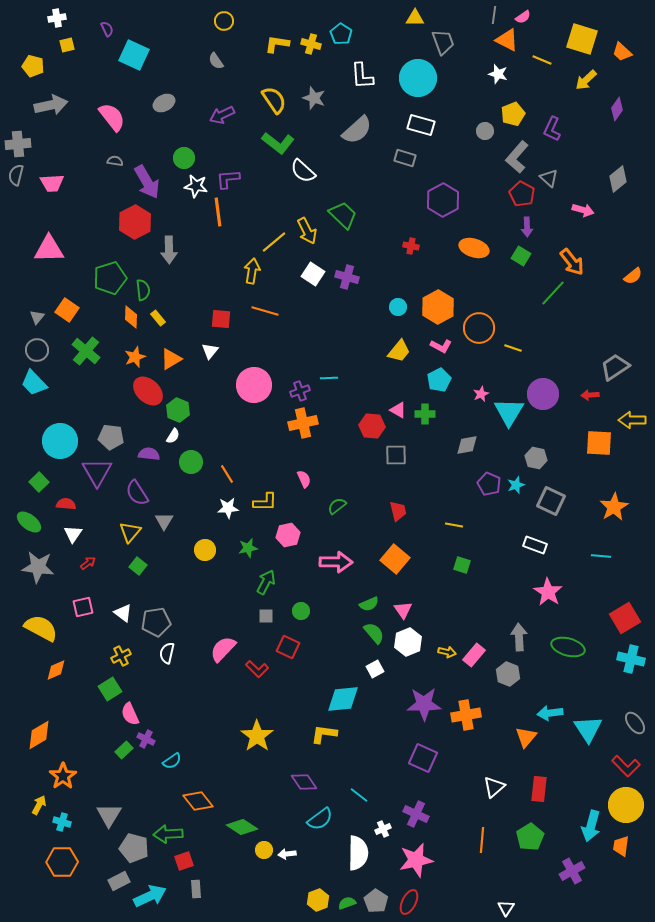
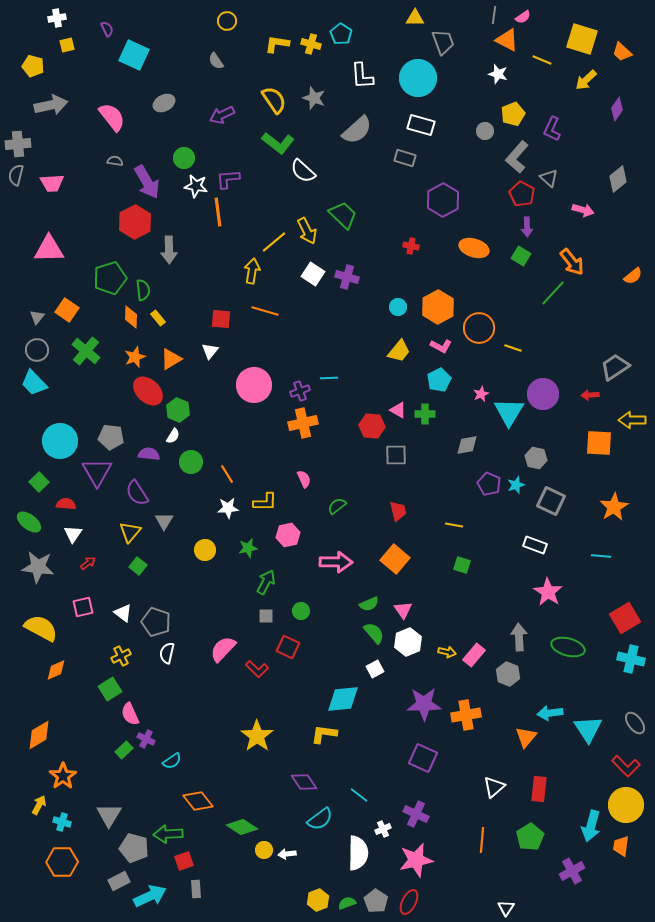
yellow circle at (224, 21): moved 3 px right
gray pentagon at (156, 622): rotated 28 degrees clockwise
